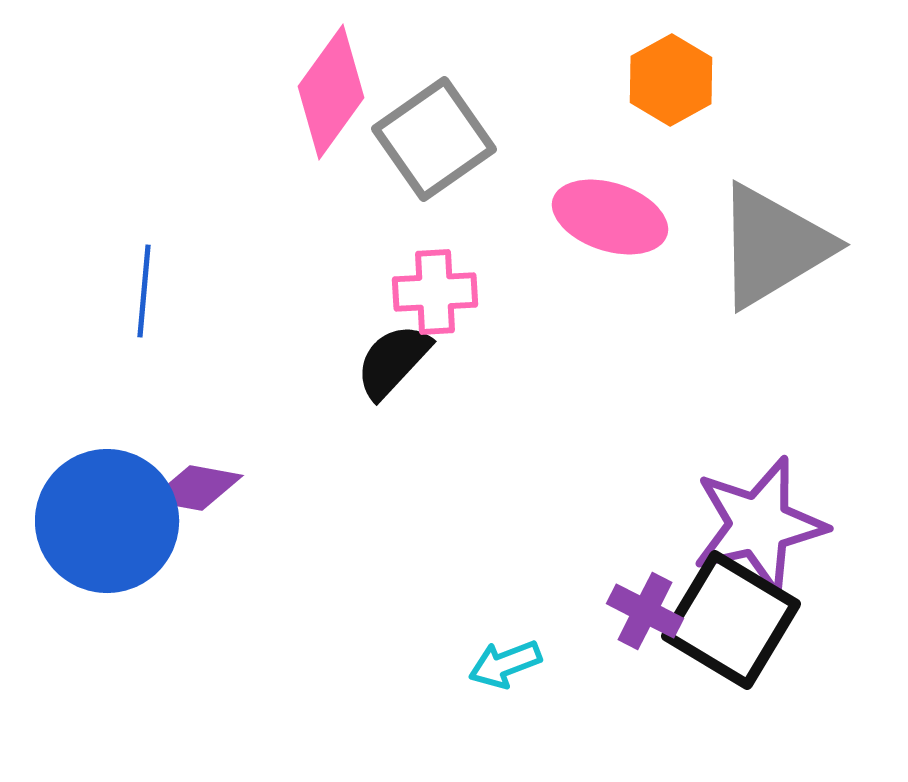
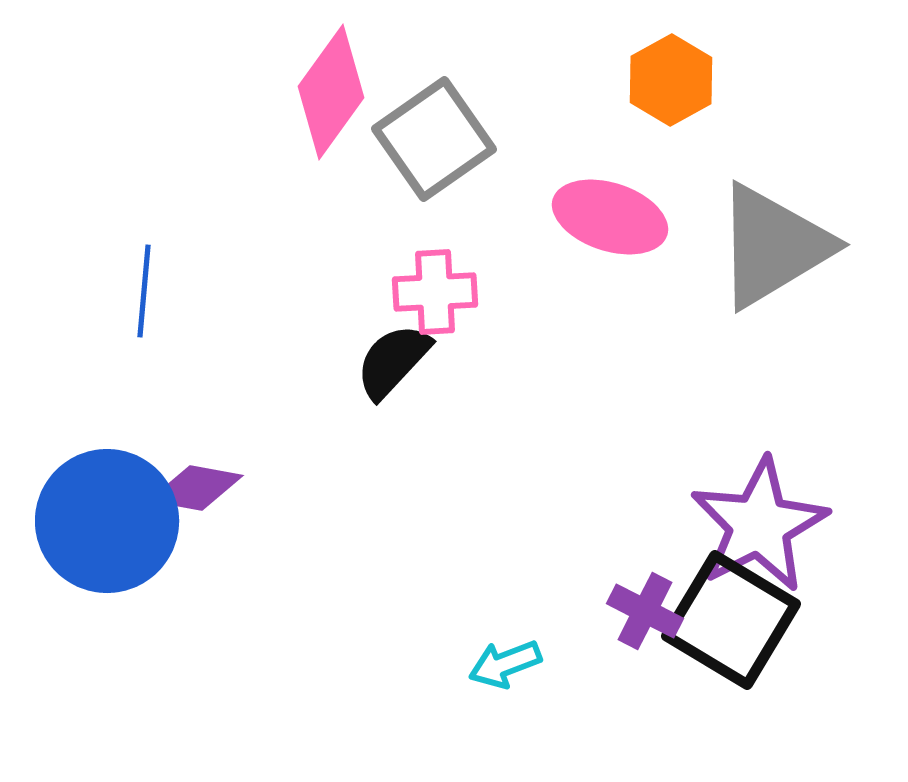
purple star: rotated 14 degrees counterclockwise
